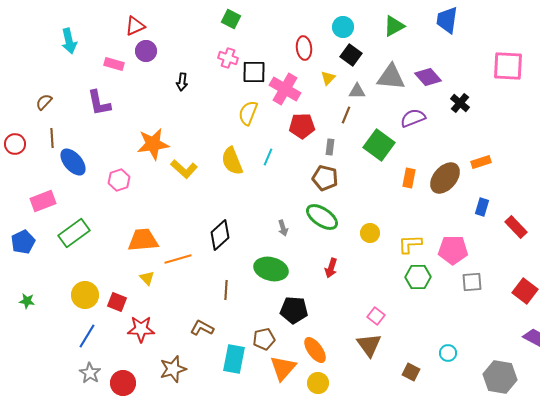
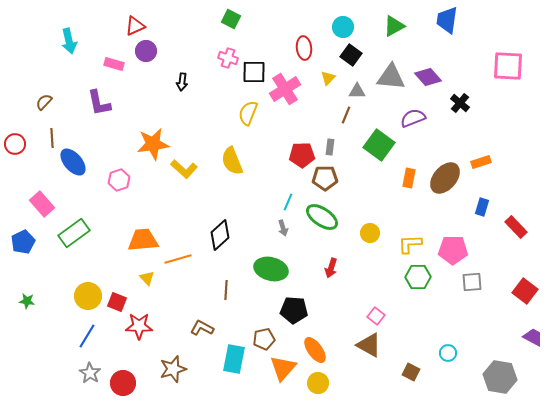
pink cross at (285, 89): rotated 28 degrees clockwise
red pentagon at (302, 126): moved 29 px down
cyan line at (268, 157): moved 20 px right, 45 px down
brown pentagon at (325, 178): rotated 15 degrees counterclockwise
pink rectangle at (43, 201): moved 1 px left, 3 px down; rotated 70 degrees clockwise
yellow circle at (85, 295): moved 3 px right, 1 px down
red star at (141, 329): moved 2 px left, 3 px up
brown triangle at (369, 345): rotated 24 degrees counterclockwise
